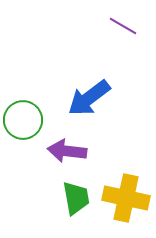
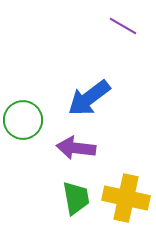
purple arrow: moved 9 px right, 3 px up
